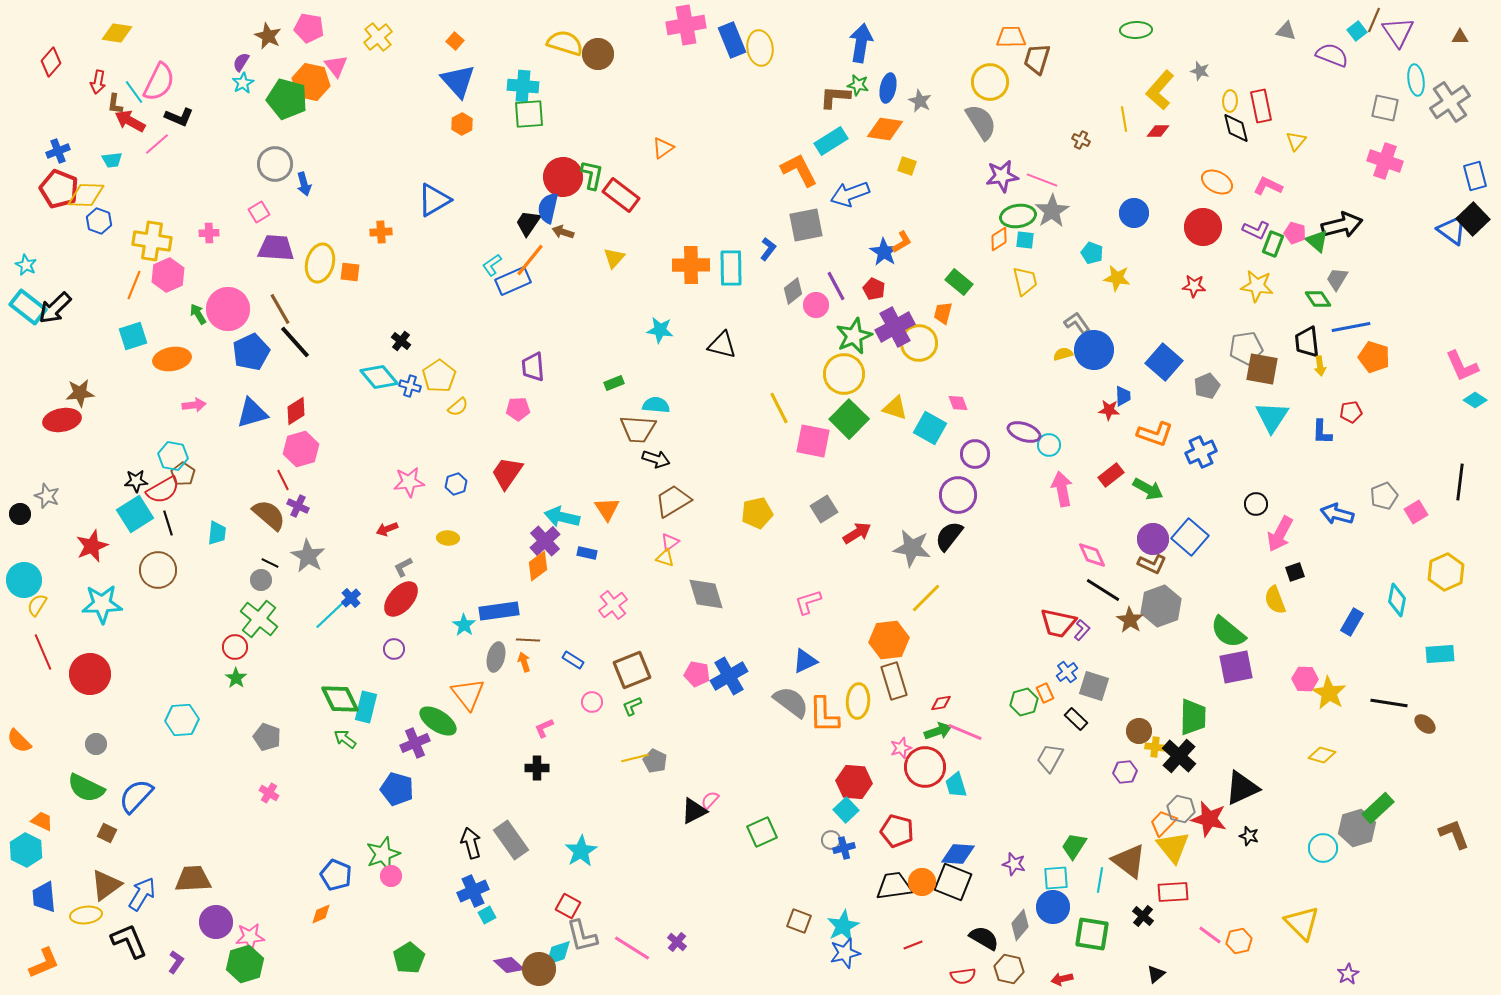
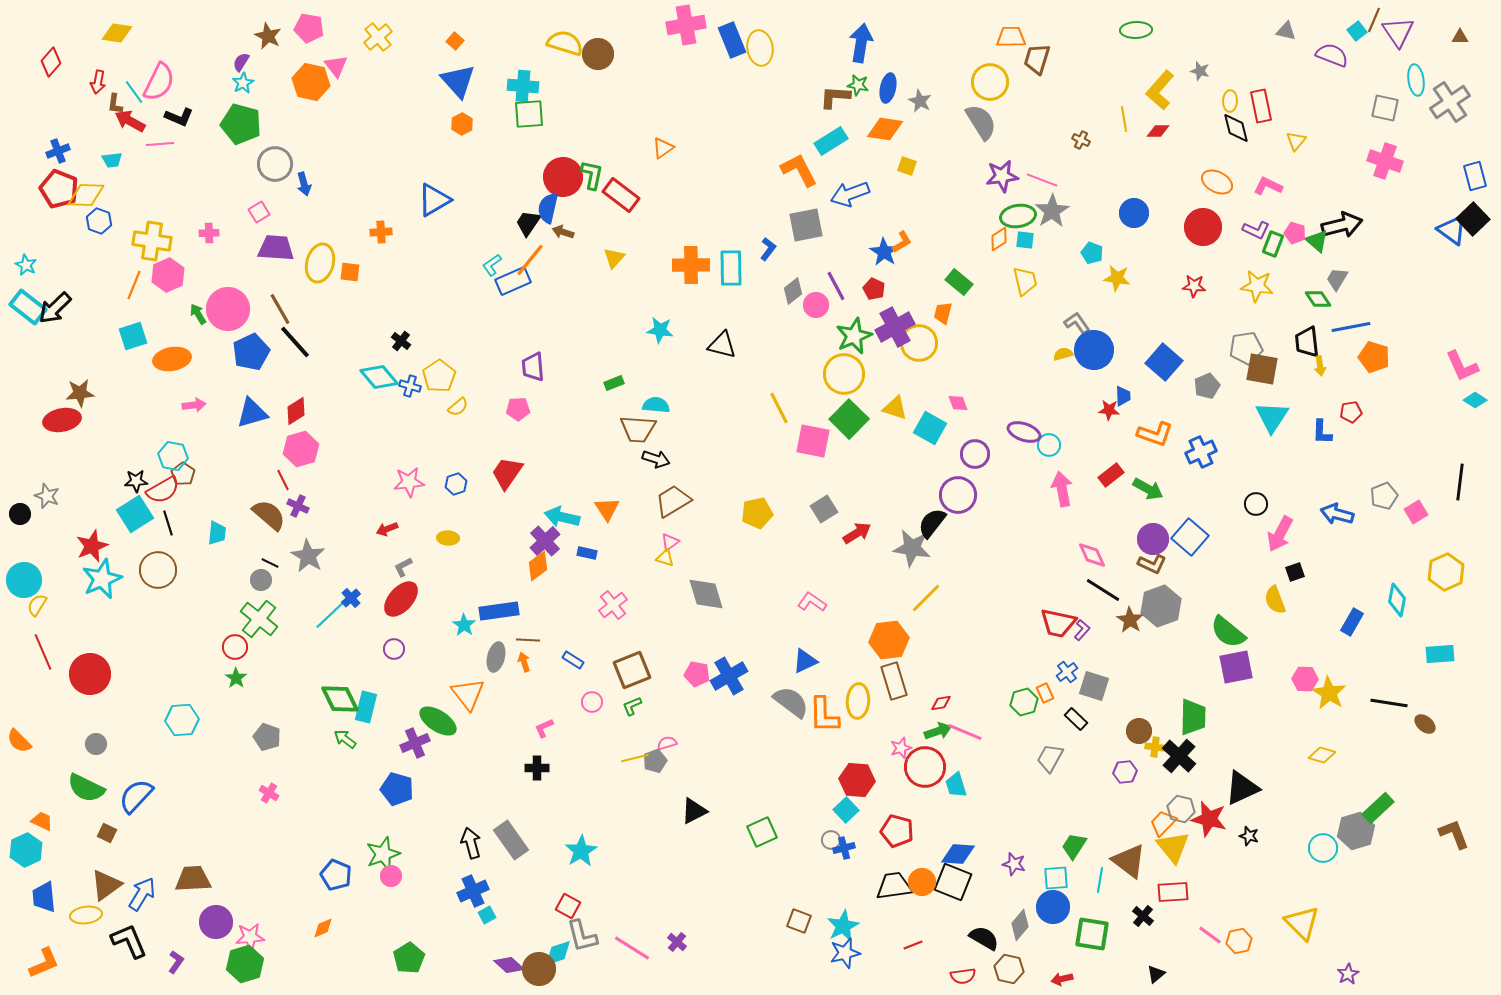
green pentagon at (287, 99): moved 46 px left, 25 px down
pink line at (157, 144): moved 3 px right; rotated 36 degrees clockwise
black semicircle at (949, 536): moved 17 px left, 13 px up
pink L-shape at (808, 602): moved 4 px right; rotated 52 degrees clockwise
cyan star at (102, 604): moved 25 px up; rotated 21 degrees counterclockwise
gray pentagon at (655, 761): rotated 25 degrees clockwise
red hexagon at (854, 782): moved 3 px right, 2 px up
pink semicircle at (710, 800): moved 43 px left, 57 px up; rotated 30 degrees clockwise
gray hexagon at (1357, 828): moved 1 px left, 3 px down
cyan hexagon at (26, 850): rotated 8 degrees clockwise
orange diamond at (321, 914): moved 2 px right, 14 px down
